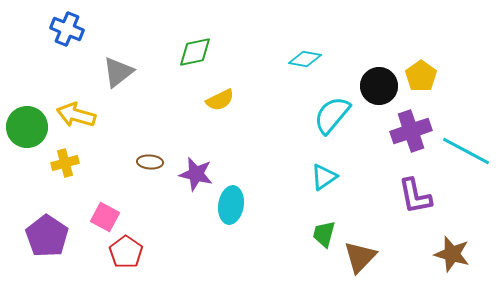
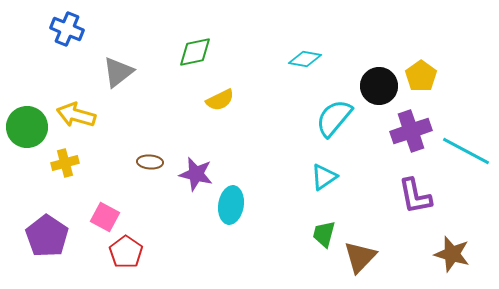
cyan semicircle: moved 2 px right, 3 px down
